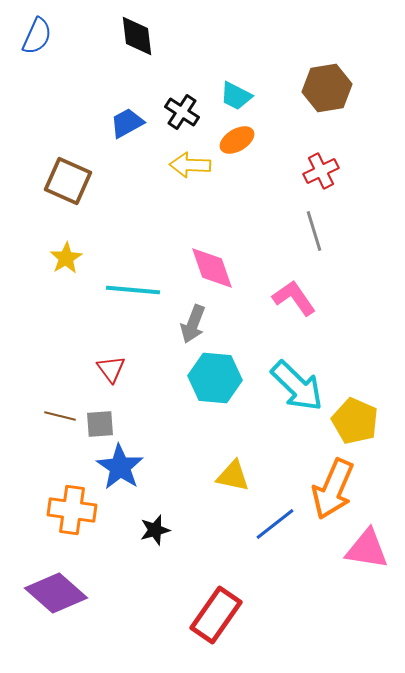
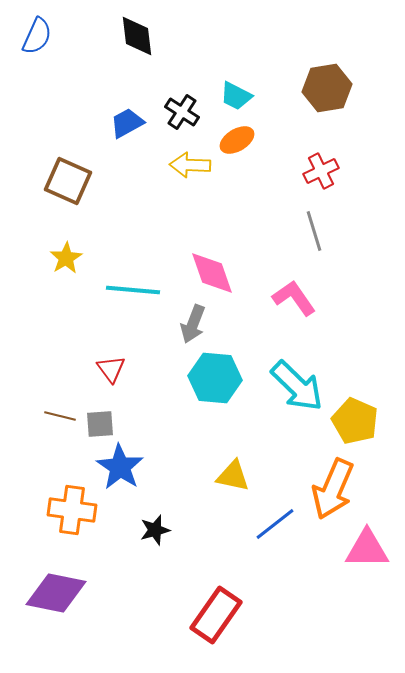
pink diamond: moved 5 px down
pink triangle: rotated 9 degrees counterclockwise
purple diamond: rotated 30 degrees counterclockwise
